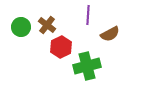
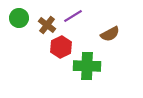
purple line: moved 15 px left, 1 px down; rotated 54 degrees clockwise
green circle: moved 2 px left, 9 px up
green cross: rotated 16 degrees clockwise
